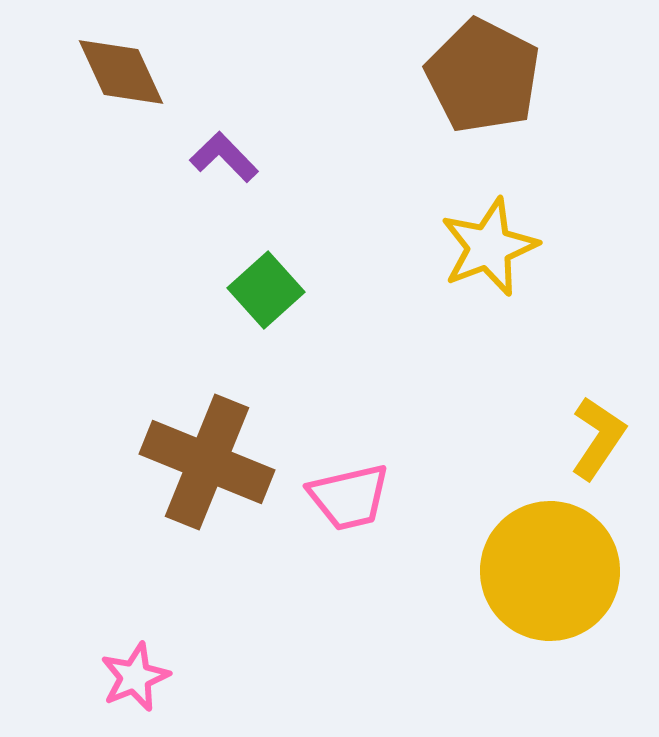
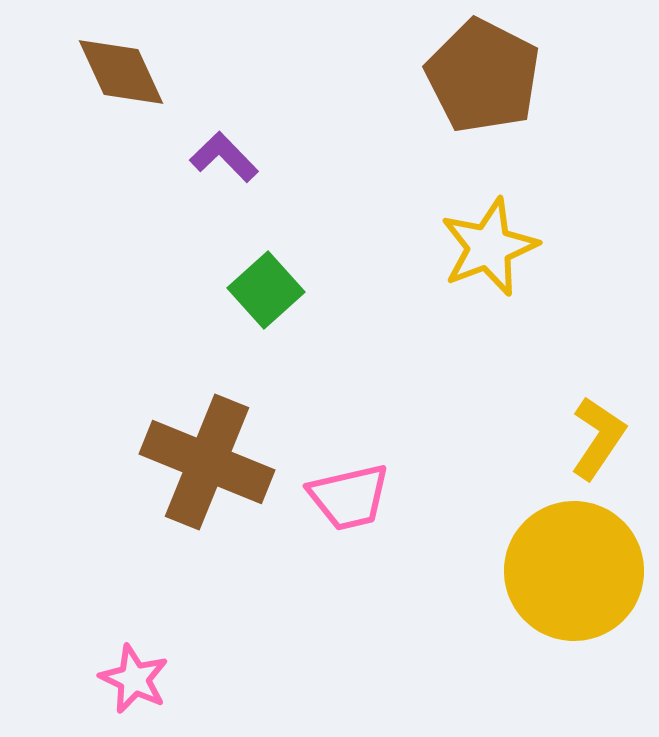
yellow circle: moved 24 px right
pink star: moved 1 px left, 2 px down; rotated 24 degrees counterclockwise
